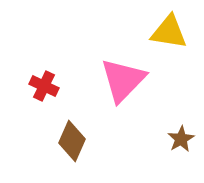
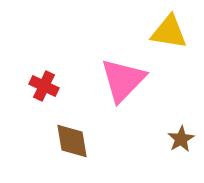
brown diamond: rotated 33 degrees counterclockwise
